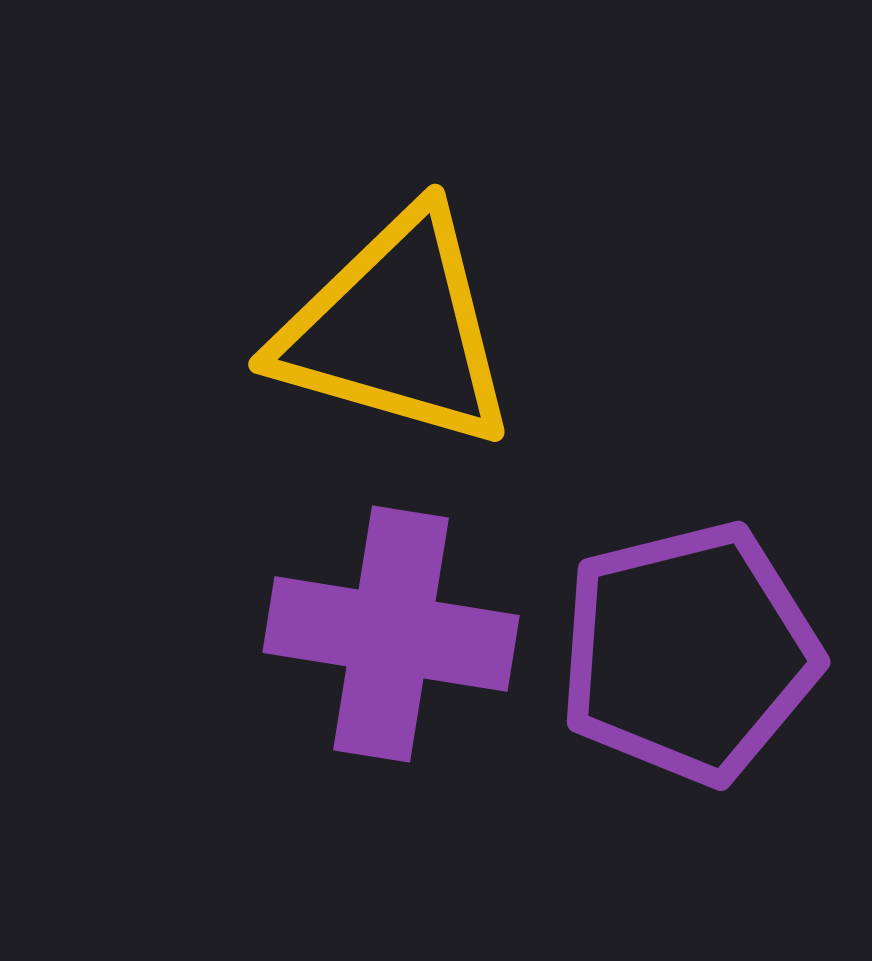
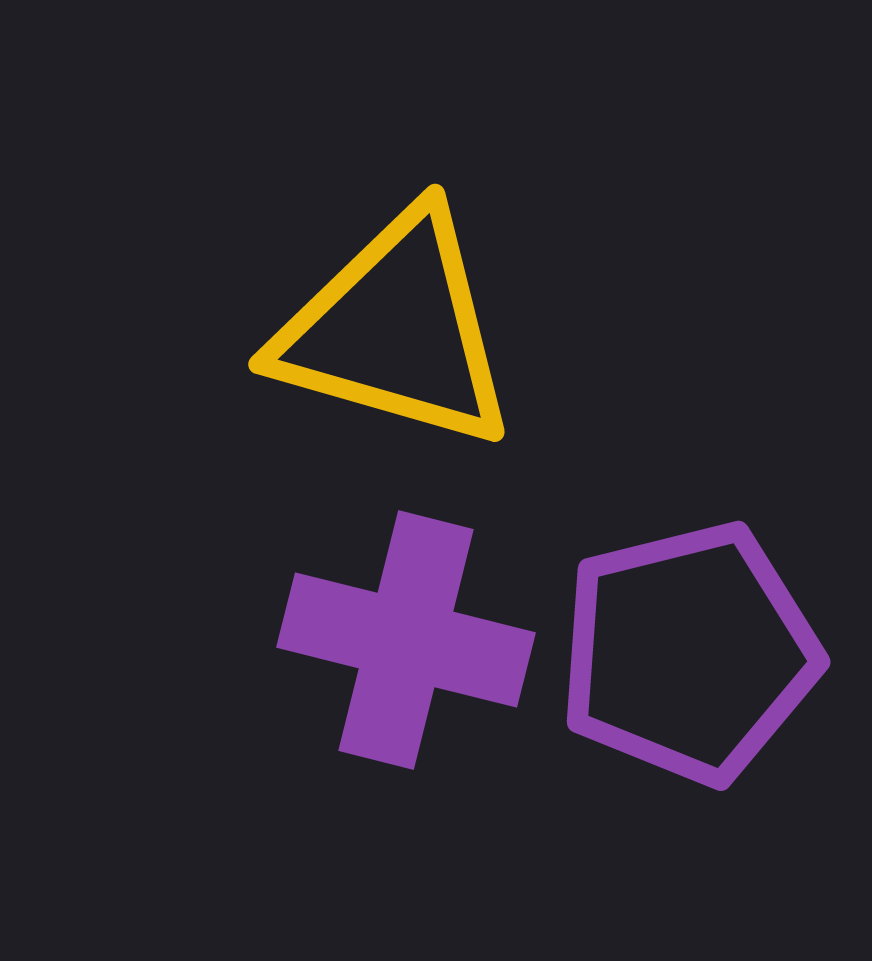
purple cross: moved 15 px right, 6 px down; rotated 5 degrees clockwise
